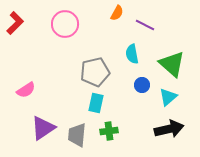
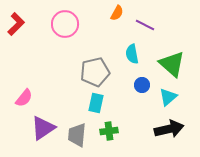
red L-shape: moved 1 px right, 1 px down
pink semicircle: moved 2 px left, 8 px down; rotated 18 degrees counterclockwise
